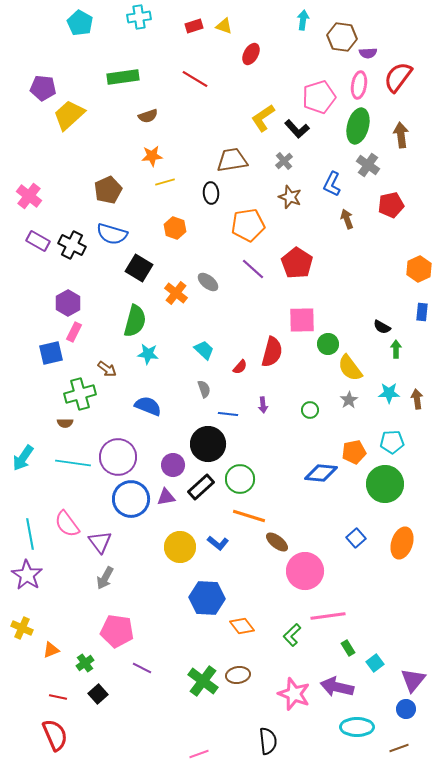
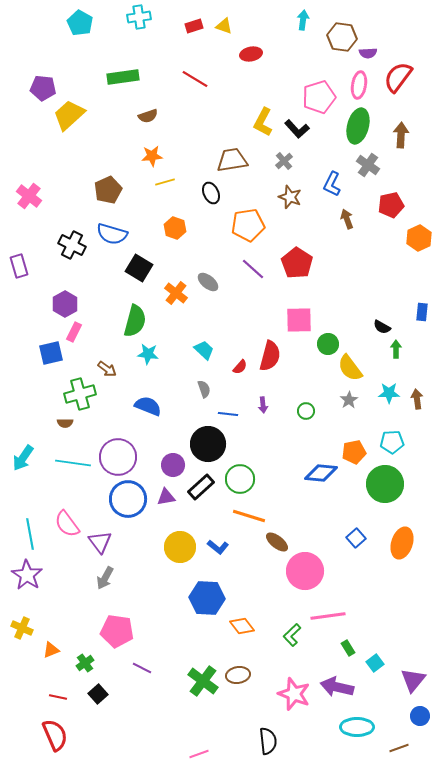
red ellipse at (251, 54): rotated 50 degrees clockwise
yellow L-shape at (263, 118): moved 4 px down; rotated 28 degrees counterclockwise
brown arrow at (401, 135): rotated 10 degrees clockwise
black ellipse at (211, 193): rotated 20 degrees counterclockwise
purple rectangle at (38, 241): moved 19 px left, 25 px down; rotated 45 degrees clockwise
orange hexagon at (419, 269): moved 31 px up
purple hexagon at (68, 303): moved 3 px left, 1 px down
pink square at (302, 320): moved 3 px left
red semicircle at (272, 352): moved 2 px left, 4 px down
green circle at (310, 410): moved 4 px left, 1 px down
blue circle at (131, 499): moved 3 px left
blue L-shape at (218, 543): moved 4 px down
blue circle at (406, 709): moved 14 px right, 7 px down
